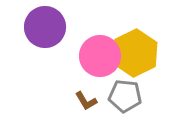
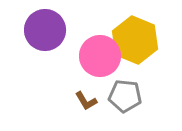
purple circle: moved 3 px down
yellow hexagon: moved 13 px up; rotated 12 degrees counterclockwise
